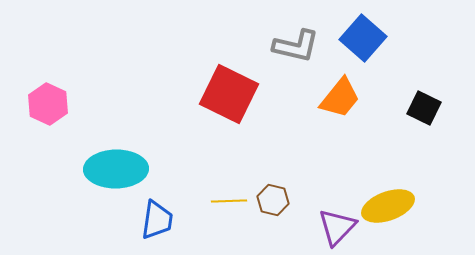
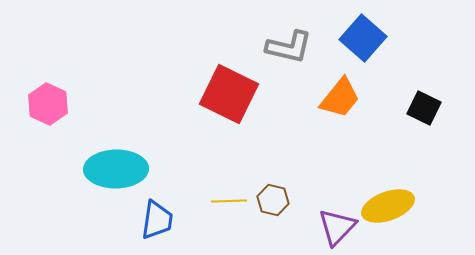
gray L-shape: moved 7 px left, 1 px down
